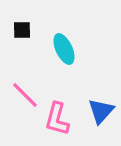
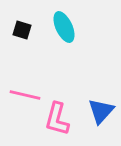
black square: rotated 18 degrees clockwise
cyan ellipse: moved 22 px up
pink line: rotated 32 degrees counterclockwise
